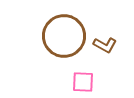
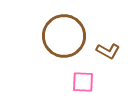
brown L-shape: moved 3 px right, 6 px down
